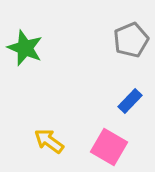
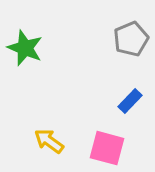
gray pentagon: moved 1 px up
pink square: moved 2 px left, 1 px down; rotated 15 degrees counterclockwise
